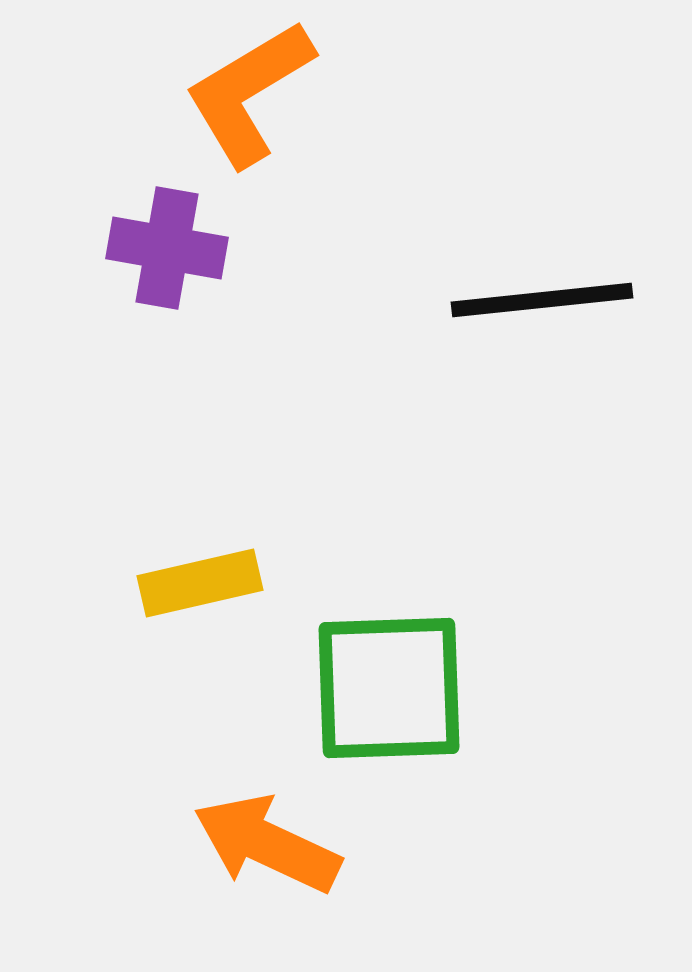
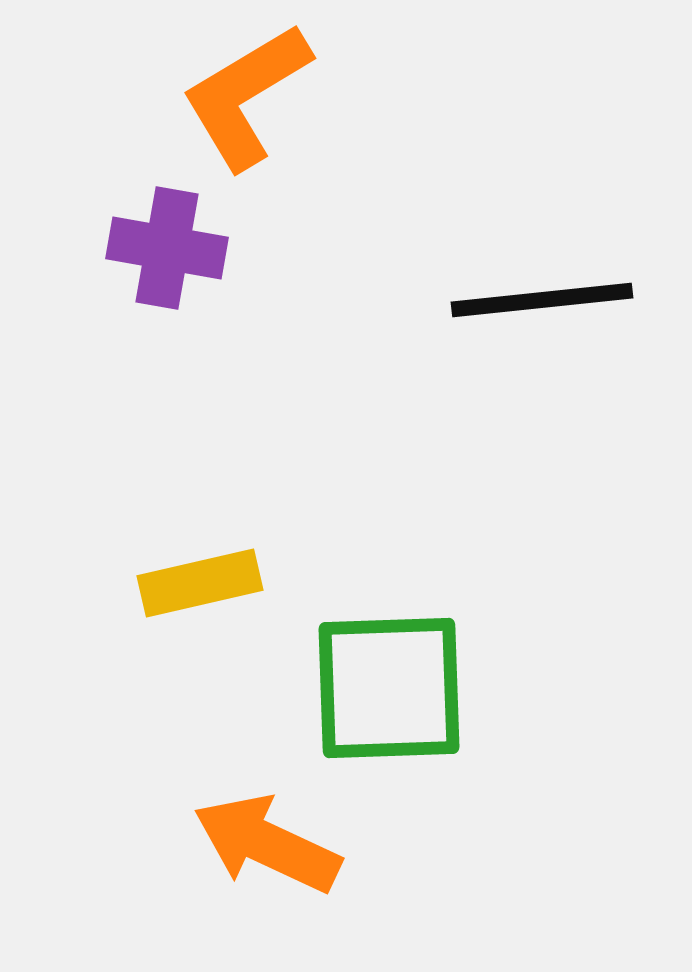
orange L-shape: moved 3 px left, 3 px down
